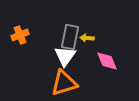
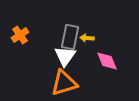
orange cross: rotated 12 degrees counterclockwise
